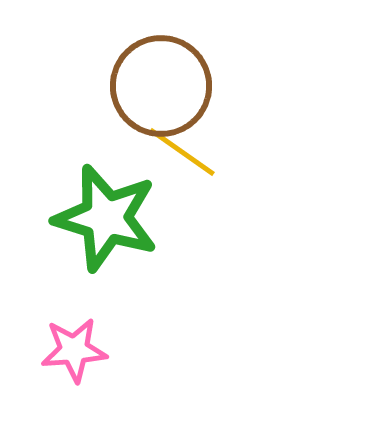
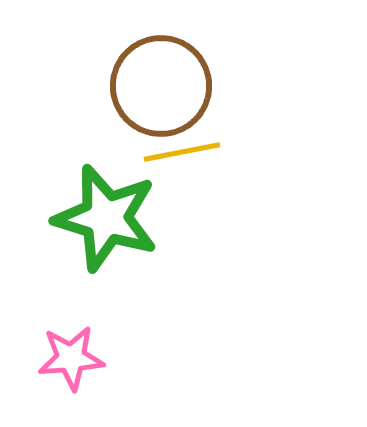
yellow line: rotated 46 degrees counterclockwise
pink star: moved 3 px left, 8 px down
